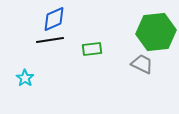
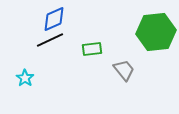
black line: rotated 16 degrees counterclockwise
gray trapezoid: moved 18 px left, 6 px down; rotated 25 degrees clockwise
